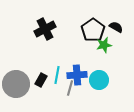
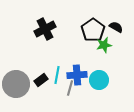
black rectangle: rotated 24 degrees clockwise
